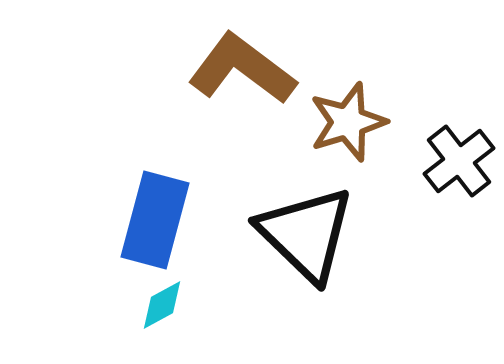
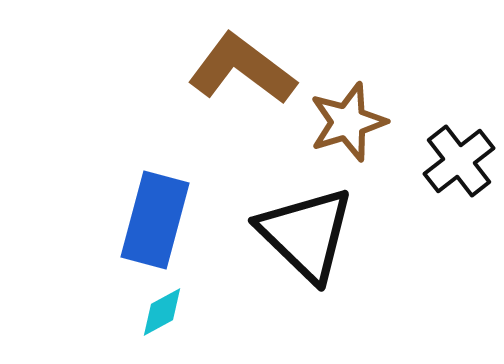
cyan diamond: moved 7 px down
